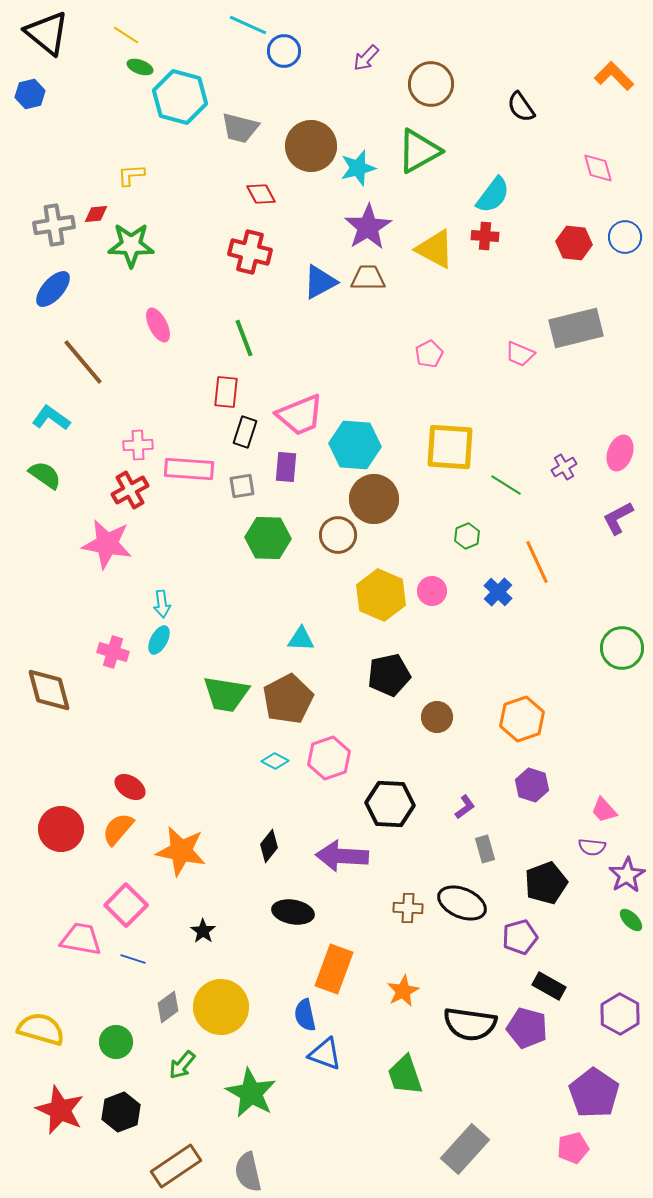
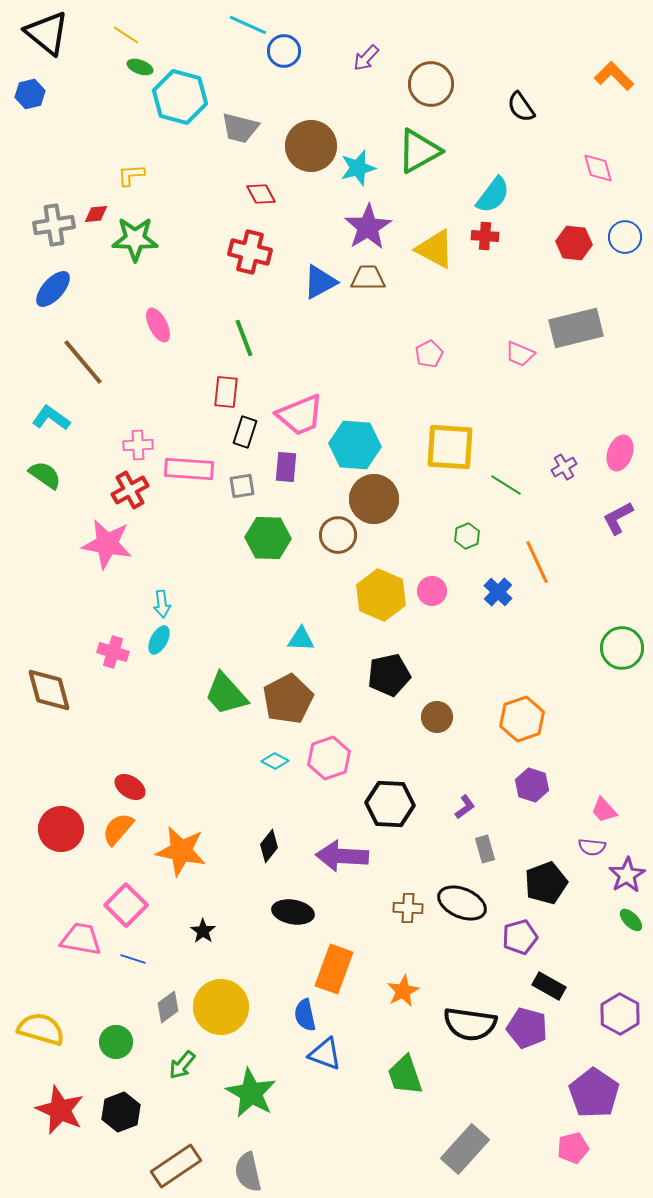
green star at (131, 245): moved 4 px right, 6 px up
green trapezoid at (226, 694): rotated 39 degrees clockwise
